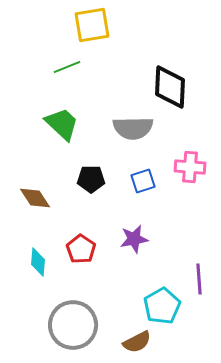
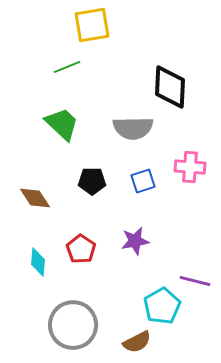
black pentagon: moved 1 px right, 2 px down
purple star: moved 1 px right, 2 px down
purple line: moved 4 px left, 2 px down; rotated 72 degrees counterclockwise
